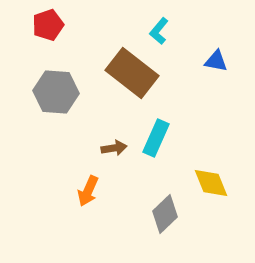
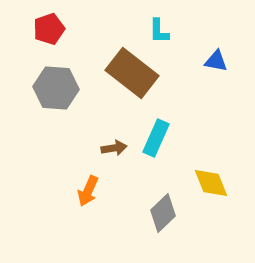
red pentagon: moved 1 px right, 4 px down
cyan L-shape: rotated 40 degrees counterclockwise
gray hexagon: moved 4 px up
gray diamond: moved 2 px left, 1 px up
